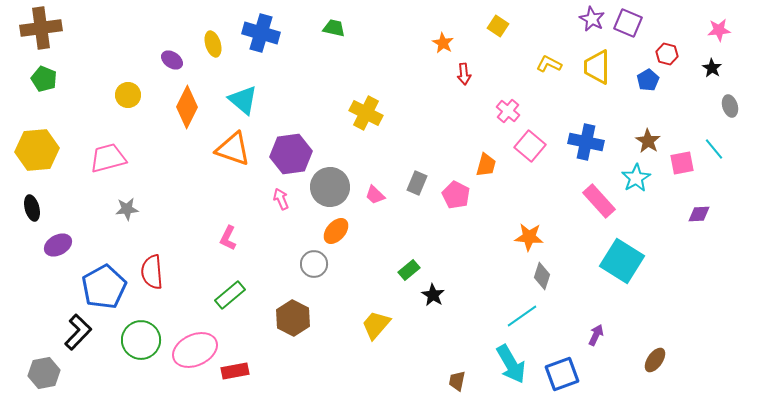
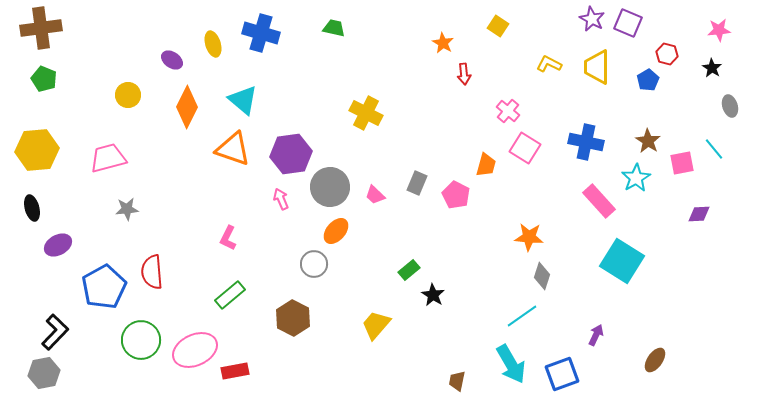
pink square at (530, 146): moved 5 px left, 2 px down; rotated 8 degrees counterclockwise
black L-shape at (78, 332): moved 23 px left
